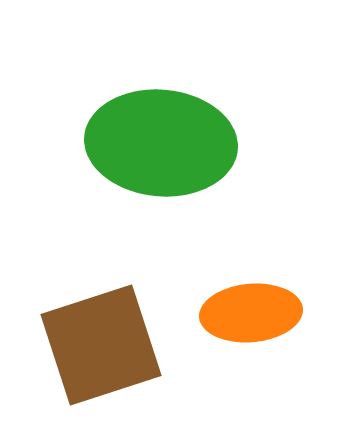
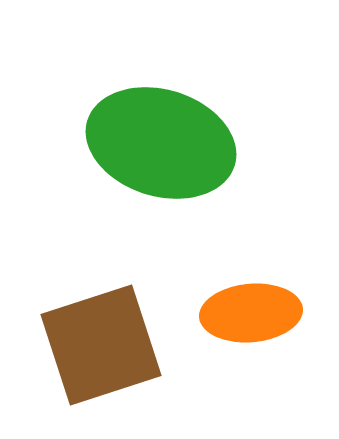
green ellipse: rotated 12 degrees clockwise
